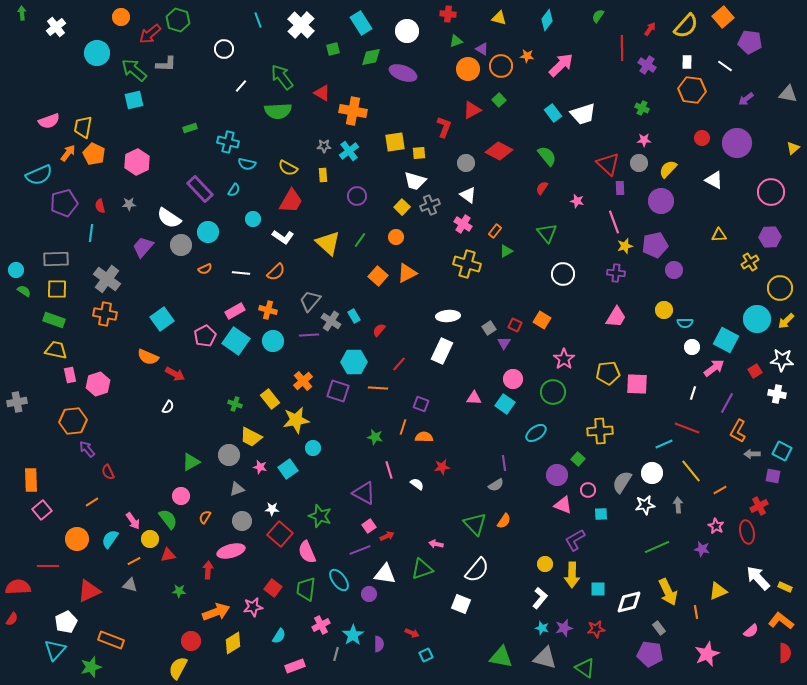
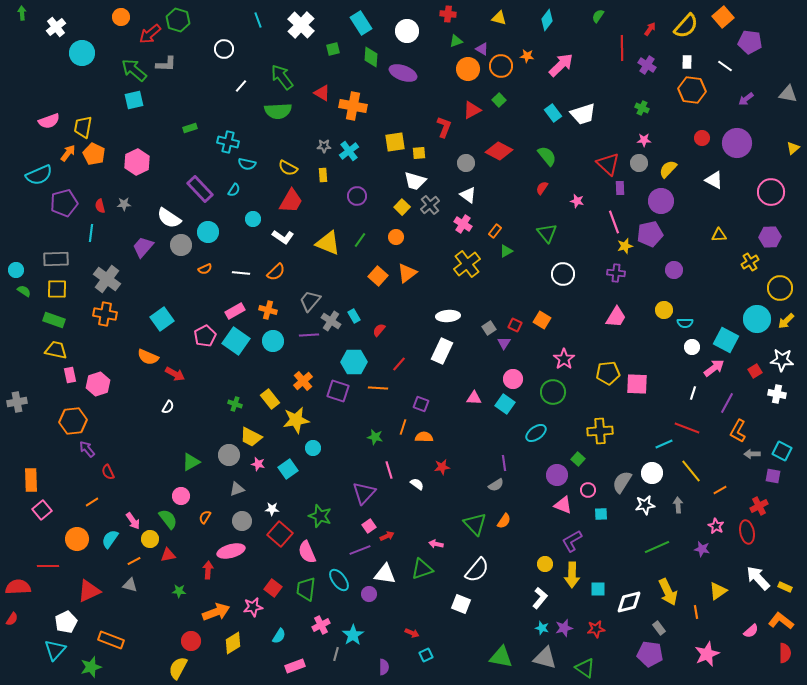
cyan circle at (97, 53): moved 15 px left
green diamond at (371, 57): rotated 75 degrees counterclockwise
orange cross at (353, 111): moved 5 px up
gray star at (129, 204): moved 5 px left
gray cross at (430, 205): rotated 18 degrees counterclockwise
yellow triangle at (328, 243): rotated 20 degrees counterclockwise
purple pentagon at (655, 245): moved 5 px left, 11 px up
yellow cross at (467, 264): rotated 36 degrees clockwise
orange triangle at (407, 273): rotated 10 degrees counterclockwise
pink star at (260, 467): moved 2 px left, 3 px up
purple triangle at (364, 493): rotated 45 degrees clockwise
purple L-shape at (575, 540): moved 3 px left, 1 px down
yellow triangle at (718, 591): rotated 12 degrees counterclockwise
purple semicircle at (379, 644): moved 5 px right, 23 px down
